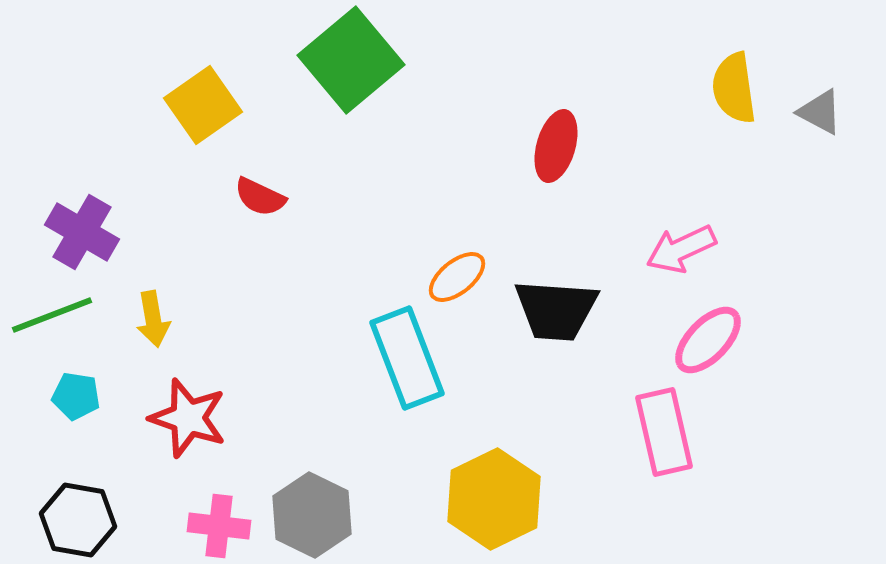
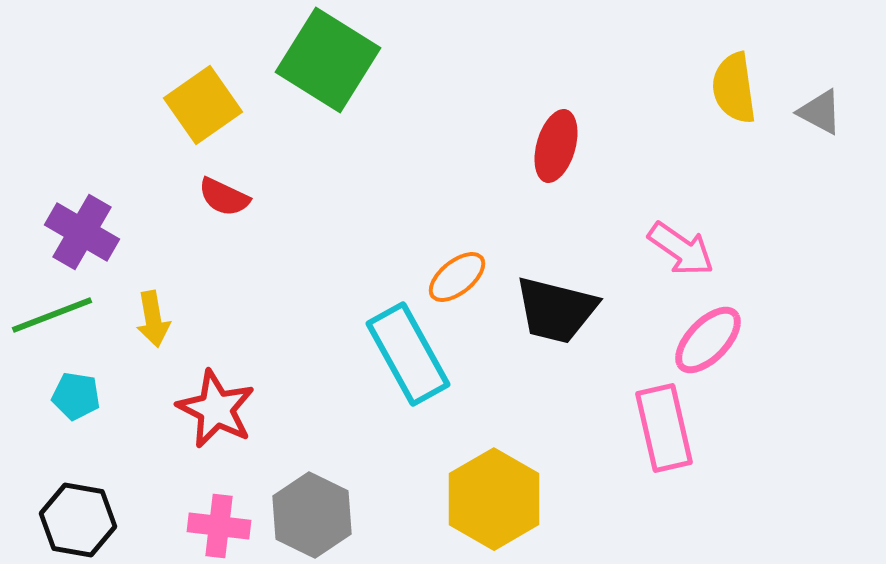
green square: moved 23 px left; rotated 18 degrees counterclockwise
red semicircle: moved 36 px left
pink arrow: rotated 120 degrees counterclockwise
black trapezoid: rotated 10 degrees clockwise
cyan rectangle: moved 1 px right, 4 px up; rotated 8 degrees counterclockwise
red star: moved 28 px right, 9 px up; rotated 8 degrees clockwise
pink rectangle: moved 4 px up
yellow hexagon: rotated 4 degrees counterclockwise
